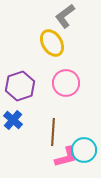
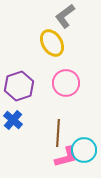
purple hexagon: moved 1 px left
brown line: moved 5 px right, 1 px down
